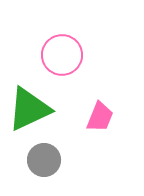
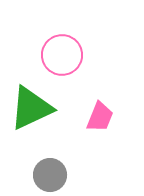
green triangle: moved 2 px right, 1 px up
gray circle: moved 6 px right, 15 px down
